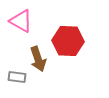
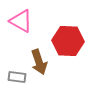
brown arrow: moved 1 px right, 3 px down
